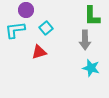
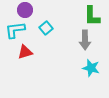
purple circle: moved 1 px left
red triangle: moved 14 px left
